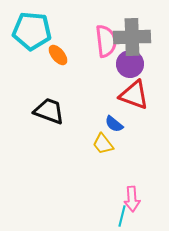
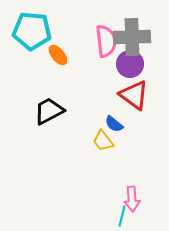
red triangle: rotated 16 degrees clockwise
black trapezoid: rotated 48 degrees counterclockwise
yellow trapezoid: moved 3 px up
